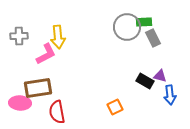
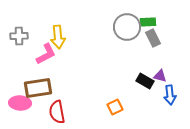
green rectangle: moved 4 px right
